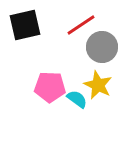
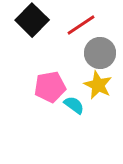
black square: moved 7 px right, 5 px up; rotated 32 degrees counterclockwise
gray circle: moved 2 px left, 6 px down
pink pentagon: rotated 12 degrees counterclockwise
cyan semicircle: moved 3 px left, 6 px down
